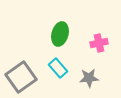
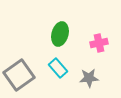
gray square: moved 2 px left, 2 px up
